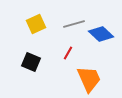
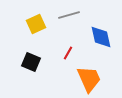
gray line: moved 5 px left, 9 px up
blue diamond: moved 3 px down; rotated 35 degrees clockwise
